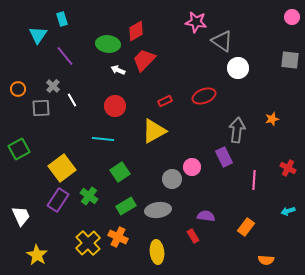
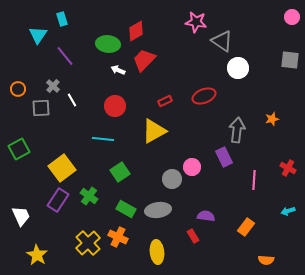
green rectangle at (126, 206): moved 3 px down; rotated 60 degrees clockwise
